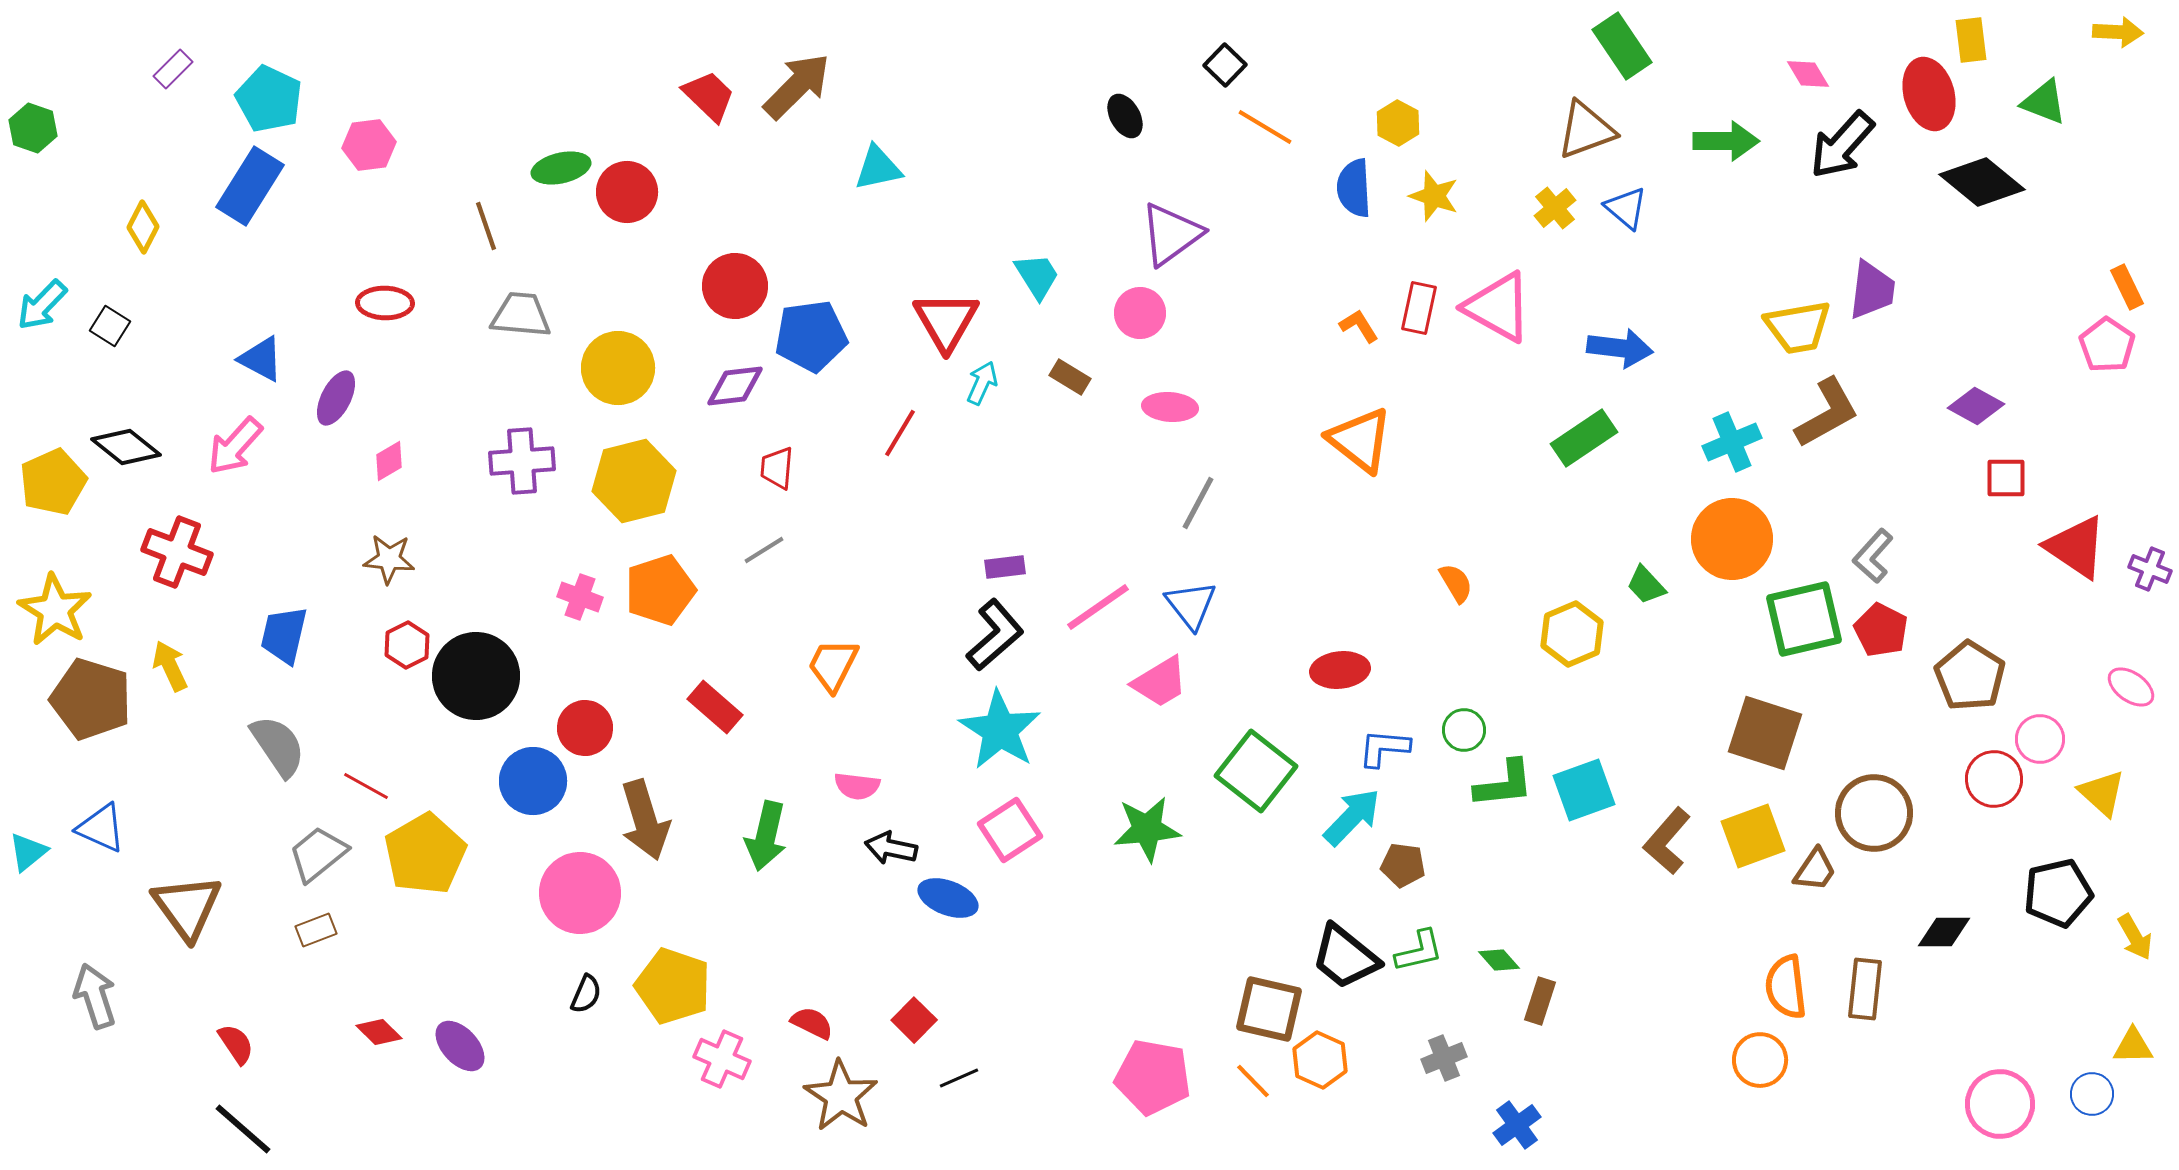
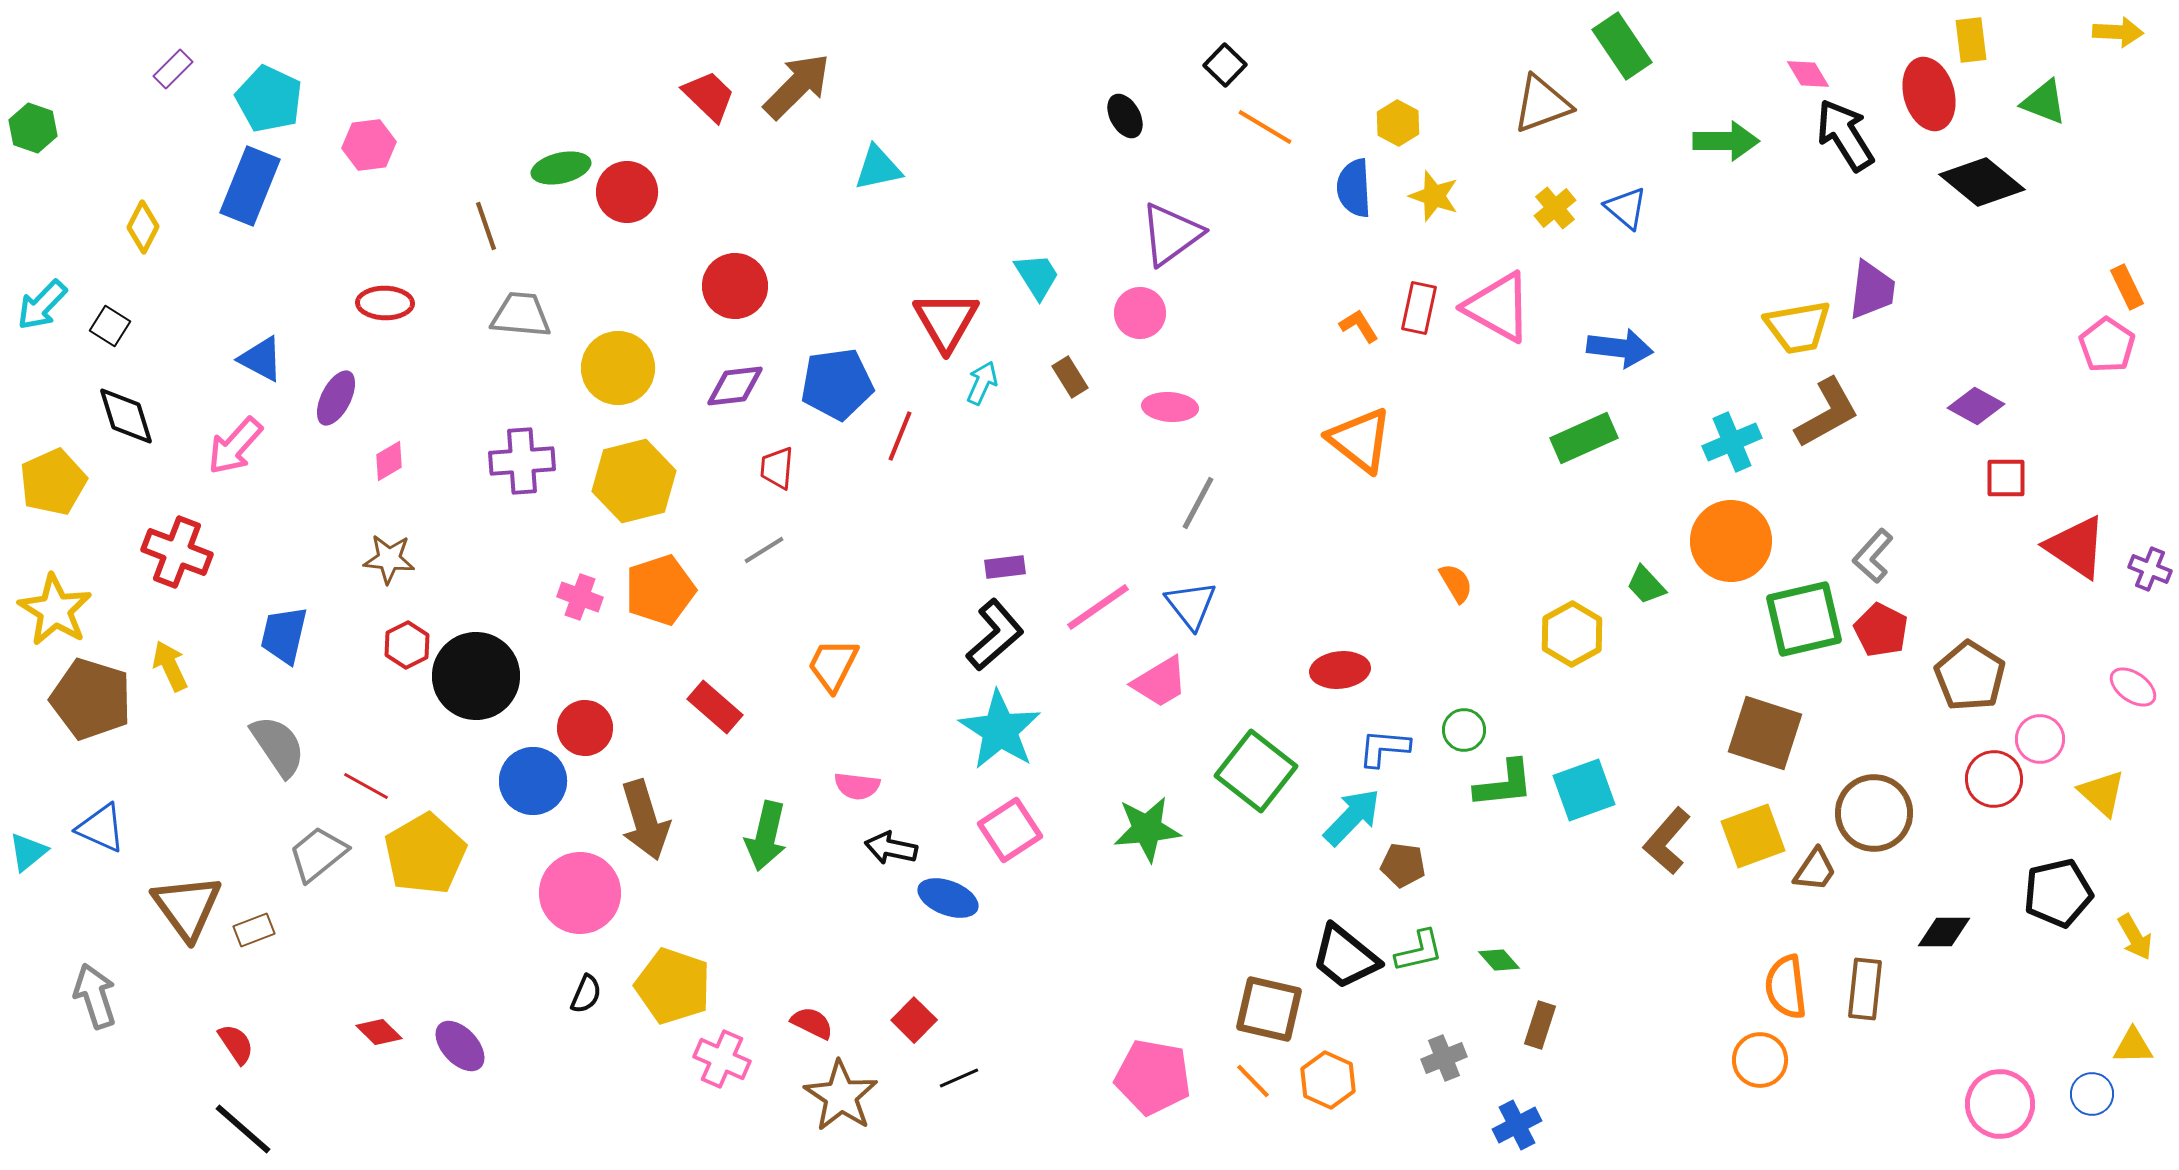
brown triangle at (1586, 130): moved 44 px left, 26 px up
black arrow at (1842, 145): moved 3 px right, 10 px up; rotated 106 degrees clockwise
blue rectangle at (250, 186): rotated 10 degrees counterclockwise
blue pentagon at (811, 336): moved 26 px right, 48 px down
brown rectangle at (1070, 377): rotated 27 degrees clockwise
red line at (900, 433): moved 3 px down; rotated 9 degrees counterclockwise
green rectangle at (1584, 438): rotated 10 degrees clockwise
black diamond at (126, 447): moved 31 px up; rotated 34 degrees clockwise
orange circle at (1732, 539): moved 1 px left, 2 px down
yellow hexagon at (1572, 634): rotated 6 degrees counterclockwise
pink ellipse at (2131, 687): moved 2 px right
brown rectangle at (316, 930): moved 62 px left
brown rectangle at (1540, 1001): moved 24 px down
orange hexagon at (1320, 1060): moved 8 px right, 20 px down
blue cross at (1517, 1125): rotated 9 degrees clockwise
